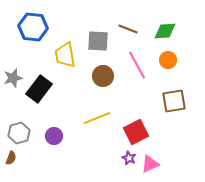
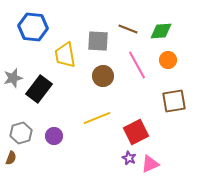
green diamond: moved 4 px left
gray hexagon: moved 2 px right
